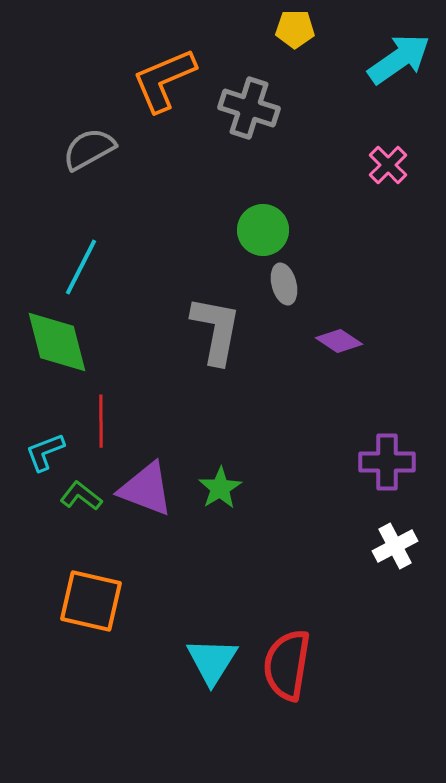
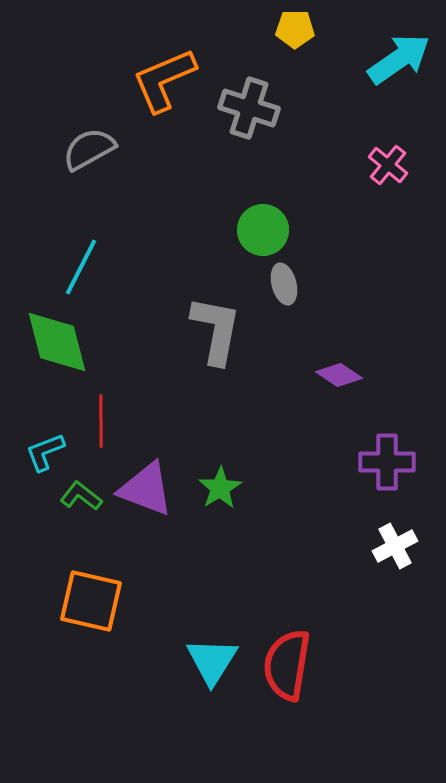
pink cross: rotated 6 degrees counterclockwise
purple diamond: moved 34 px down
